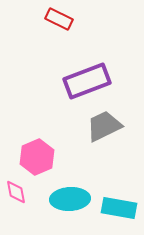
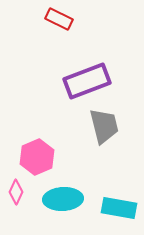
gray trapezoid: rotated 102 degrees clockwise
pink diamond: rotated 35 degrees clockwise
cyan ellipse: moved 7 px left
